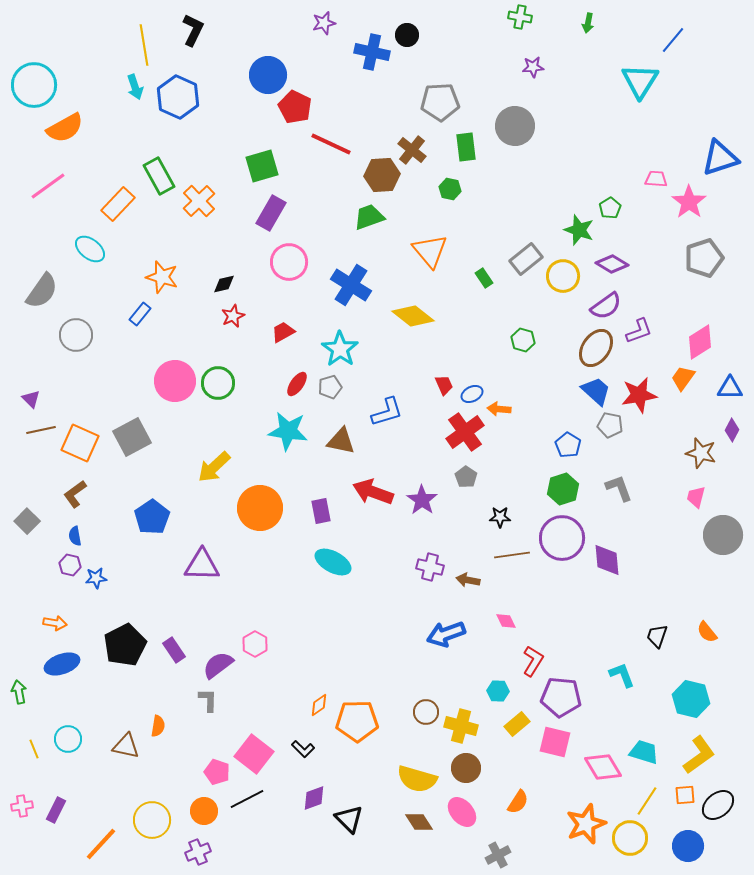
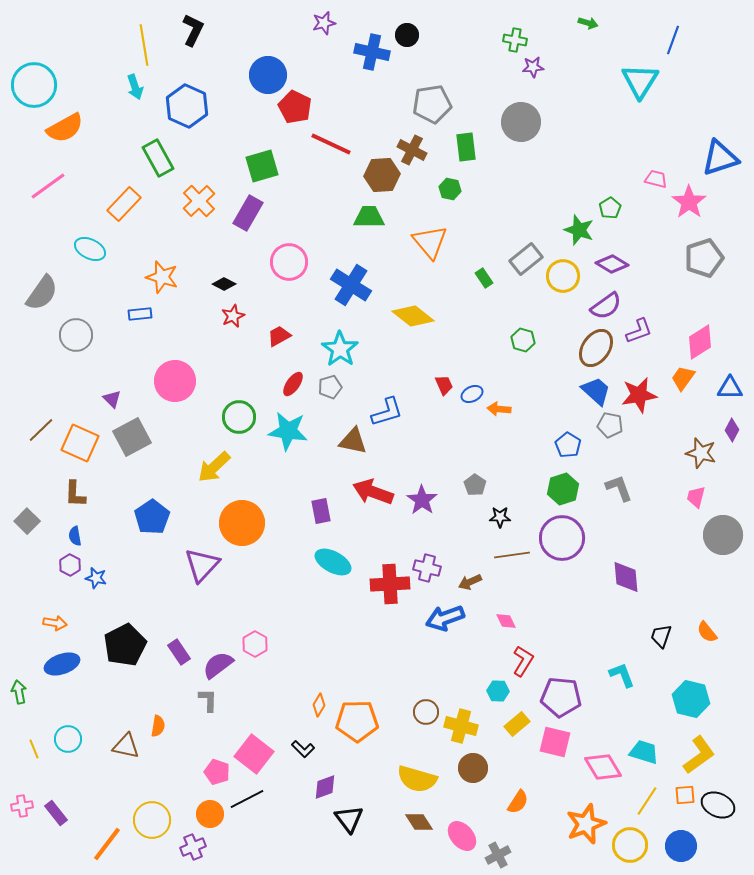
green cross at (520, 17): moved 5 px left, 23 px down
green arrow at (588, 23): rotated 84 degrees counterclockwise
blue line at (673, 40): rotated 20 degrees counterclockwise
blue hexagon at (178, 97): moved 9 px right, 9 px down
gray pentagon at (440, 102): moved 8 px left, 2 px down; rotated 6 degrees counterclockwise
gray circle at (515, 126): moved 6 px right, 4 px up
brown cross at (412, 150): rotated 12 degrees counterclockwise
green rectangle at (159, 176): moved 1 px left, 18 px up
pink trapezoid at (656, 179): rotated 10 degrees clockwise
orange rectangle at (118, 204): moved 6 px right
purple rectangle at (271, 213): moved 23 px left
green trapezoid at (369, 217): rotated 20 degrees clockwise
cyan ellipse at (90, 249): rotated 12 degrees counterclockwise
orange triangle at (430, 251): moved 9 px up
black diamond at (224, 284): rotated 40 degrees clockwise
gray semicircle at (42, 291): moved 2 px down
blue rectangle at (140, 314): rotated 45 degrees clockwise
red trapezoid at (283, 332): moved 4 px left, 4 px down
green circle at (218, 383): moved 21 px right, 34 px down
red ellipse at (297, 384): moved 4 px left
purple triangle at (31, 399): moved 81 px right
brown line at (41, 430): rotated 32 degrees counterclockwise
red cross at (465, 432): moved 75 px left, 152 px down; rotated 33 degrees clockwise
brown triangle at (341, 441): moved 12 px right
gray pentagon at (466, 477): moved 9 px right, 8 px down
brown L-shape at (75, 494): rotated 52 degrees counterclockwise
orange circle at (260, 508): moved 18 px left, 15 px down
purple diamond at (607, 560): moved 19 px right, 17 px down
purple hexagon at (70, 565): rotated 15 degrees clockwise
purple triangle at (202, 565): rotated 48 degrees counterclockwise
purple cross at (430, 567): moved 3 px left, 1 px down
blue star at (96, 578): rotated 20 degrees clockwise
brown arrow at (468, 580): moved 2 px right, 2 px down; rotated 35 degrees counterclockwise
blue arrow at (446, 634): moved 1 px left, 16 px up
black trapezoid at (657, 636): moved 4 px right
purple rectangle at (174, 650): moved 5 px right, 2 px down
red L-shape at (533, 661): moved 10 px left
orange diamond at (319, 705): rotated 25 degrees counterclockwise
brown circle at (466, 768): moved 7 px right
purple diamond at (314, 798): moved 11 px right, 11 px up
black ellipse at (718, 805): rotated 64 degrees clockwise
purple rectangle at (56, 810): moved 3 px down; rotated 65 degrees counterclockwise
orange circle at (204, 811): moved 6 px right, 3 px down
pink ellipse at (462, 812): moved 24 px down
black triangle at (349, 819): rotated 8 degrees clockwise
yellow circle at (630, 838): moved 7 px down
orange line at (101, 844): moved 6 px right; rotated 6 degrees counterclockwise
blue circle at (688, 846): moved 7 px left
purple cross at (198, 852): moved 5 px left, 5 px up
